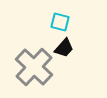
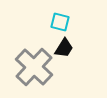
black trapezoid: rotated 10 degrees counterclockwise
